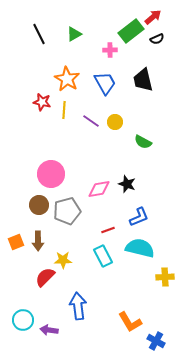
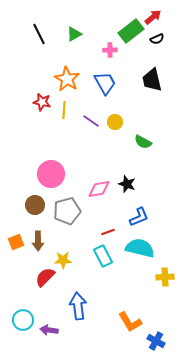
black trapezoid: moved 9 px right
brown circle: moved 4 px left
red line: moved 2 px down
